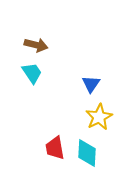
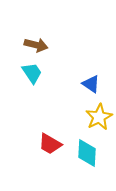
blue triangle: rotated 30 degrees counterclockwise
red trapezoid: moved 5 px left, 4 px up; rotated 50 degrees counterclockwise
